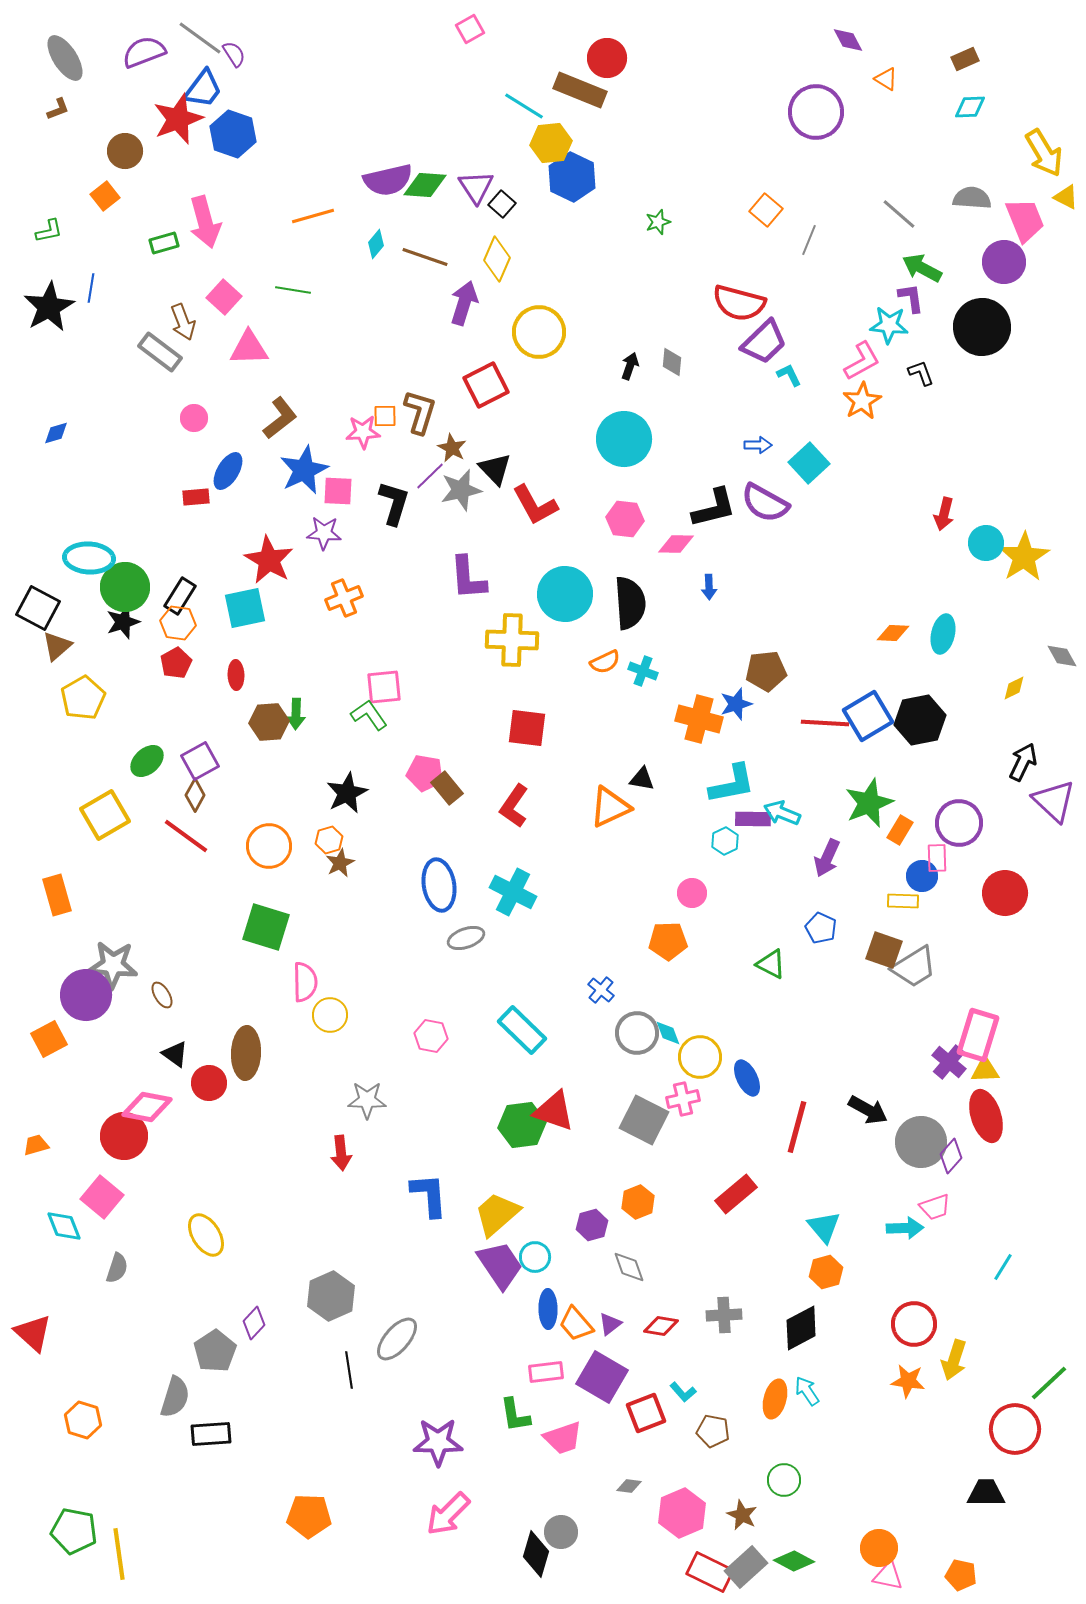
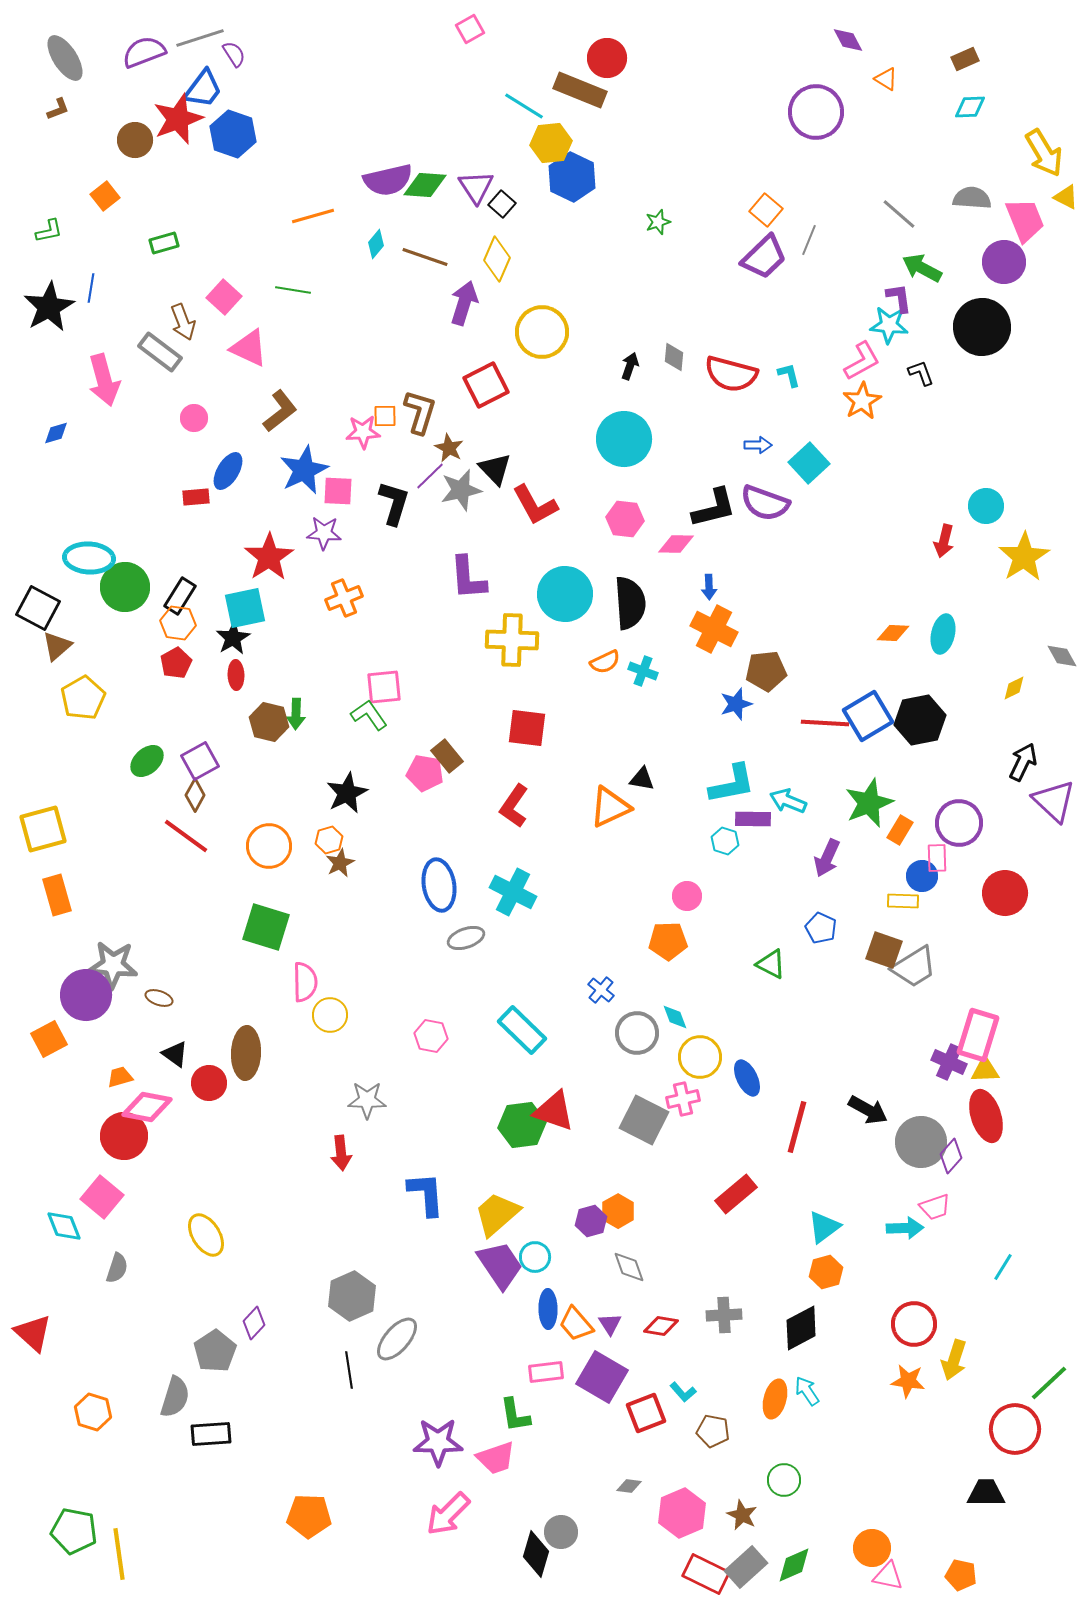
gray line at (200, 38): rotated 54 degrees counterclockwise
brown circle at (125, 151): moved 10 px right, 11 px up
pink arrow at (205, 222): moved 101 px left, 158 px down
purple L-shape at (911, 298): moved 12 px left
red semicircle at (739, 303): moved 8 px left, 71 px down
yellow circle at (539, 332): moved 3 px right
purple trapezoid at (764, 342): moved 85 px up
pink triangle at (249, 348): rotated 27 degrees clockwise
gray diamond at (672, 362): moved 2 px right, 5 px up
cyan L-shape at (789, 375): rotated 12 degrees clockwise
brown L-shape at (280, 418): moved 7 px up
brown star at (452, 448): moved 3 px left
purple semicircle at (765, 503): rotated 9 degrees counterclockwise
red arrow at (944, 514): moved 27 px down
cyan circle at (986, 543): moved 37 px up
red star at (269, 560): moved 3 px up; rotated 9 degrees clockwise
black star at (123, 622): moved 110 px right, 16 px down; rotated 12 degrees counterclockwise
orange cross at (699, 719): moved 15 px right, 90 px up; rotated 12 degrees clockwise
brown hexagon at (269, 722): rotated 18 degrees clockwise
brown rectangle at (447, 788): moved 32 px up
cyan arrow at (782, 813): moved 6 px right, 12 px up
yellow square at (105, 815): moved 62 px left, 14 px down; rotated 15 degrees clockwise
cyan hexagon at (725, 841): rotated 16 degrees counterclockwise
pink circle at (692, 893): moved 5 px left, 3 px down
brown ellipse at (162, 995): moved 3 px left, 3 px down; rotated 40 degrees counterclockwise
cyan diamond at (668, 1033): moved 7 px right, 16 px up
purple cross at (949, 1062): rotated 16 degrees counterclockwise
orange trapezoid at (36, 1145): moved 84 px right, 68 px up
blue L-shape at (429, 1195): moved 3 px left, 1 px up
orange hexagon at (638, 1202): moved 20 px left, 9 px down; rotated 8 degrees counterclockwise
purple hexagon at (592, 1225): moved 1 px left, 4 px up
cyan triangle at (824, 1227): rotated 33 degrees clockwise
gray hexagon at (331, 1296): moved 21 px right
purple triangle at (610, 1324): rotated 25 degrees counterclockwise
orange hexagon at (83, 1420): moved 10 px right, 8 px up
pink trapezoid at (563, 1438): moved 67 px left, 20 px down
orange circle at (879, 1548): moved 7 px left
green diamond at (794, 1561): moved 4 px down; rotated 51 degrees counterclockwise
red rectangle at (710, 1572): moved 4 px left, 2 px down
